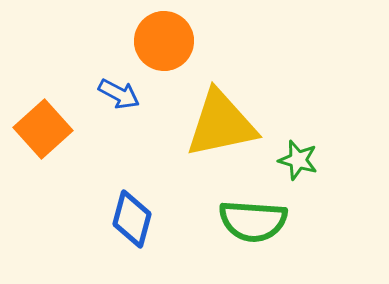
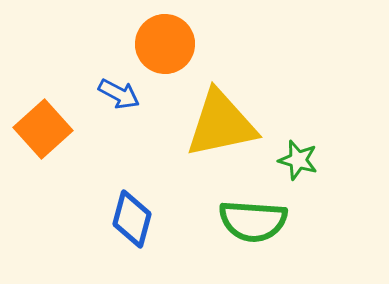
orange circle: moved 1 px right, 3 px down
